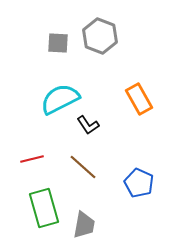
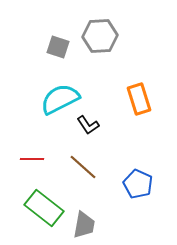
gray hexagon: rotated 24 degrees counterclockwise
gray square: moved 4 px down; rotated 15 degrees clockwise
orange rectangle: rotated 12 degrees clockwise
red line: rotated 15 degrees clockwise
blue pentagon: moved 1 px left, 1 px down
green rectangle: rotated 36 degrees counterclockwise
